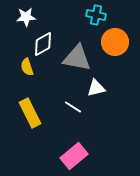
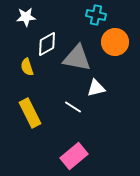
white diamond: moved 4 px right
